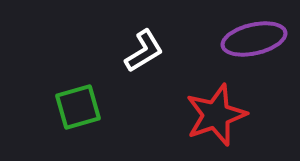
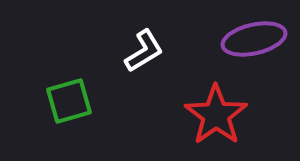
green square: moved 9 px left, 6 px up
red star: rotated 16 degrees counterclockwise
